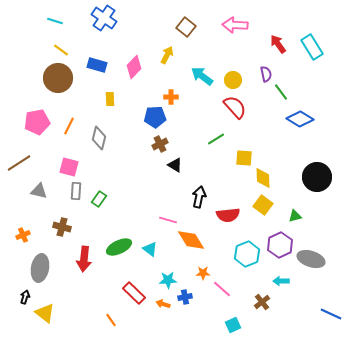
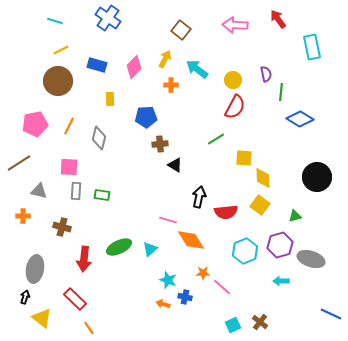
blue cross at (104, 18): moved 4 px right
brown square at (186, 27): moved 5 px left, 3 px down
red arrow at (278, 44): moved 25 px up
cyan rectangle at (312, 47): rotated 20 degrees clockwise
yellow line at (61, 50): rotated 63 degrees counterclockwise
yellow arrow at (167, 55): moved 2 px left, 4 px down
cyan arrow at (202, 76): moved 5 px left, 7 px up
brown circle at (58, 78): moved 3 px down
green line at (281, 92): rotated 42 degrees clockwise
orange cross at (171, 97): moved 12 px up
red semicircle at (235, 107): rotated 70 degrees clockwise
blue pentagon at (155, 117): moved 9 px left
pink pentagon at (37, 122): moved 2 px left, 2 px down
brown cross at (160, 144): rotated 21 degrees clockwise
pink square at (69, 167): rotated 12 degrees counterclockwise
green rectangle at (99, 199): moved 3 px right, 4 px up; rotated 63 degrees clockwise
yellow square at (263, 205): moved 3 px left
red semicircle at (228, 215): moved 2 px left, 3 px up
orange cross at (23, 235): moved 19 px up; rotated 24 degrees clockwise
purple hexagon at (280, 245): rotated 10 degrees clockwise
cyan triangle at (150, 249): rotated 42 degrees clockwise
cyan hexagon at (247, 254): moved 2 px left, 3 px up
gray ellipse at (40, 268): moved 5 px left, 1 px down
cyan star at (168, 280): rotated 24 degrees clockwise
pink line at (222, 289): moved 2 px up
red rectangle at (134, 293): moved 59 px left, 6 px down
blue cross at (185, 297): rotated 24 degrees clockwise
brown cross at (262, 302): moved 2 px left, 20 px down; rotated 14 degrees counterclockwise
yellow triangle at (45, 313): moved 3 px left, 5 px down
orange line at (111, 320): moved 22 px left, 8 px down
